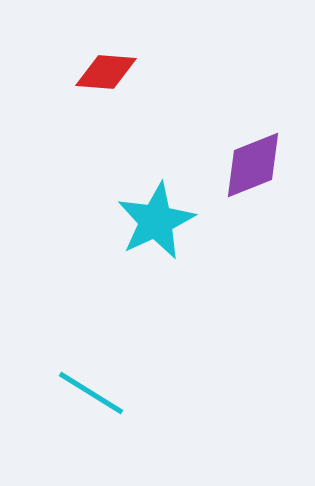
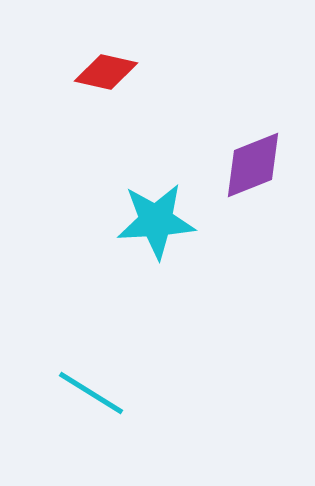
red diamond: rotated 8 degrees clockwise
cyan star: rotated 22 degrees clockwise
